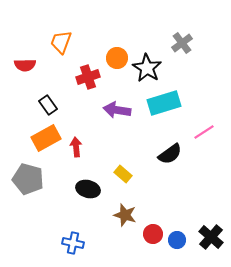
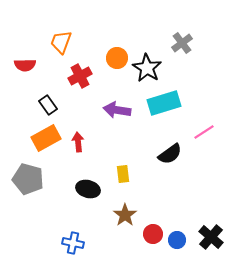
red cross: moved 8 px left, 1 px up; rotated 10 degrees counterclockwise
red arrow: moved 2 px right, 5 px up
yellow rectangle: rotated 42 degrees clockwise
brown star: rotated 20 degrees clockwise
